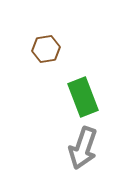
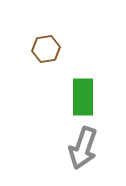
green rectangle: rotated 21 degrees clockwise
